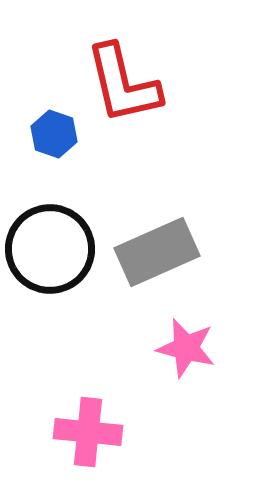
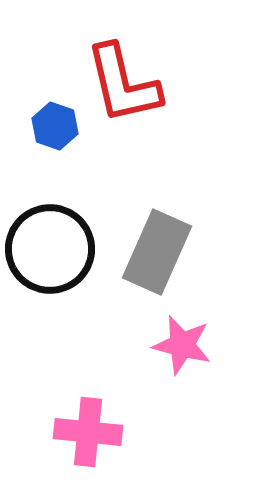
blue hexagon: moved 1 px right, 8 px up
gray rectangle: rotated 42 degrees counterclockwise
pink star: moved 4 px left, 3 px up
